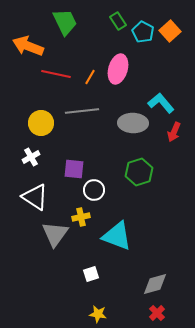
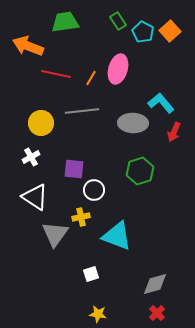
green trapezoid: rotated 72 degrees counterclockwise
orange line: moved 1 px right, 1 px down
green hexagon: moved 1 px right, 1 px up
